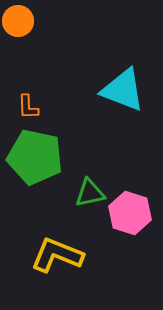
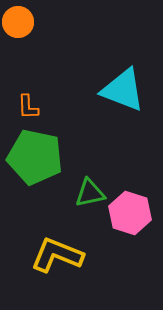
orange circle: moved 1 px down
